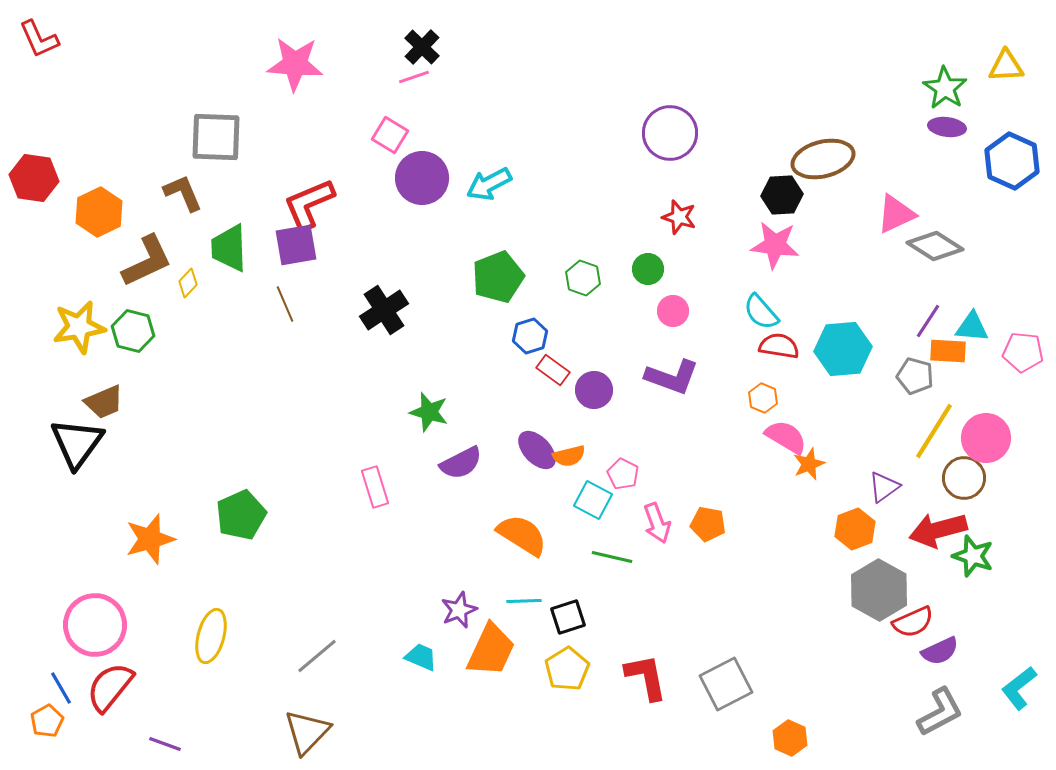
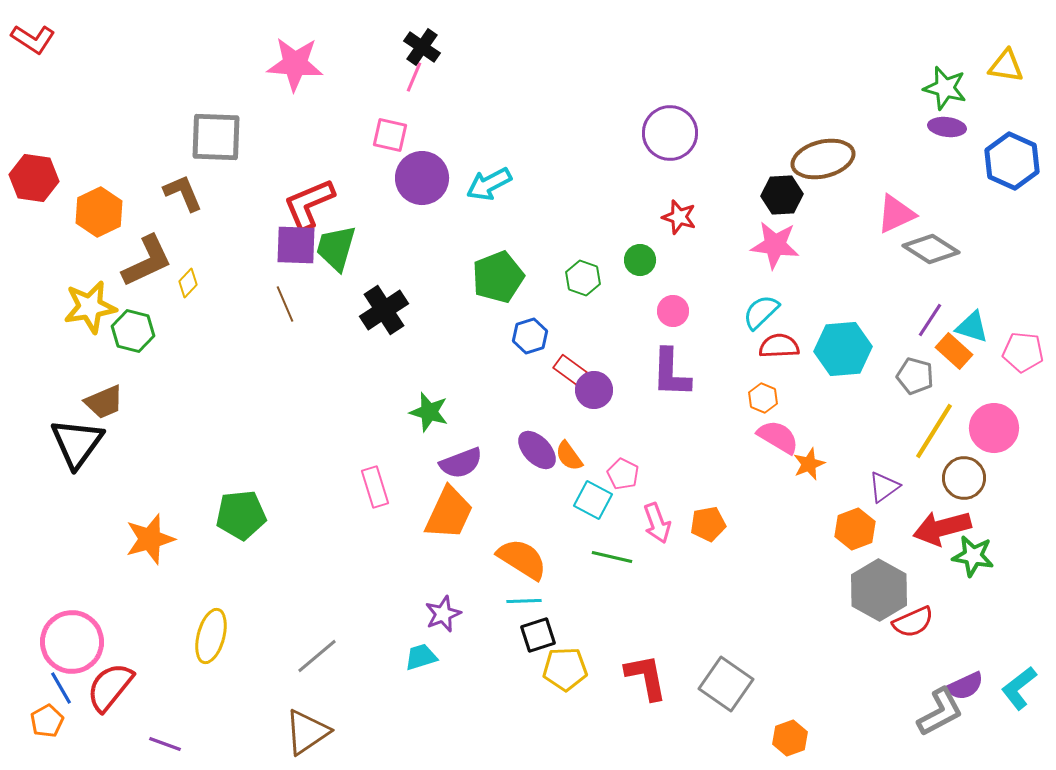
red L-shape at (39, 39): moved 6 px left; rotated 33 degrees counterclockwise
black cross at (422, 47): rotated 9 degrees counterclockwise
yellow triangle at (1006, 66): rotated 12 degrees clockwise
pink line at (414, 77): rotated 48 degrees counterclockwise
green star at (945, 88): rotated 18 degrees counterclockwise
pink square at (390, 135): rotated 18 degrees counterclockwise
purple square at (296, 245): rotated 12 degrees clockwise
gray diamond at (935, 246): moved 4 px left, 3 px down
green trapezoid at (229, 248): moved 107 px right; rotated 18 degrees clockwise
green circle at (648, 269): moved 8 px left, 9 px up
cyan semicircle at (761, 312): rotated 87 degrees clockwise
purple line at (928, 321): moved 2 px right, 1 px up
yellow star at (79, 327): moved 11 px right, 20 px up
cyan triangle at (972, 327): rotated 12 degrees clockwise
red semicircle at (779, 346): rotated 12 degrees counterclockwise
orange rectangle at (948, 351): moved 6 px right; rotated 39 degrees clockwise
red rectangle at (553, 370): moved 17 px right
purple L-shape at (672, 377): moved 1 px left, 4 px up; rotated 72 degrees clockwise
pink semicircle at (786, 437): moved 8 px left
pink circle at (986, 438): moved 8 px right, 10 px up
orange semicircle at (569, 456): rotated 68 degrees clockwise
purple semicircle at (461, 463): rotated 6 degrees clockwise
green pentagon at (241, 515): rotated 18 degrees clockwise
orange pentagon at (708, 524): rotated 20 degrees counterclockwise
red arrow at (938, 530): moved 4 px right, 2 px up
orange semicircle at (522, 535): moved 24 px down
green star at (973, 556): rotated 9 degrees counterclockwise
purple star at (459, 610): moved 16 px left, 4 px down
black square at (568, 617): moved 30 px left, 18 px down
pink circle at (95, 625): moved 23 px left, 17 px down
orange trapezoid at (491, 650): moved 42 px left, 137 px up
purple semicircle at (940, 651): moved 25 px right, 35 px down
cyan trapezoid at (421, 657): rotated 40 degrees counterclockwise
yellow pentagon at (567, 669): moved 2 px left; rotated 30 degrees clockwise
gray square at (726, 684): rotated 28 degrees counterclockwise
brown triangle at (307, 732): rotated 12 degrees clockwise
orange hexagon at (790, 738): rotated 16 degrees clockwise
